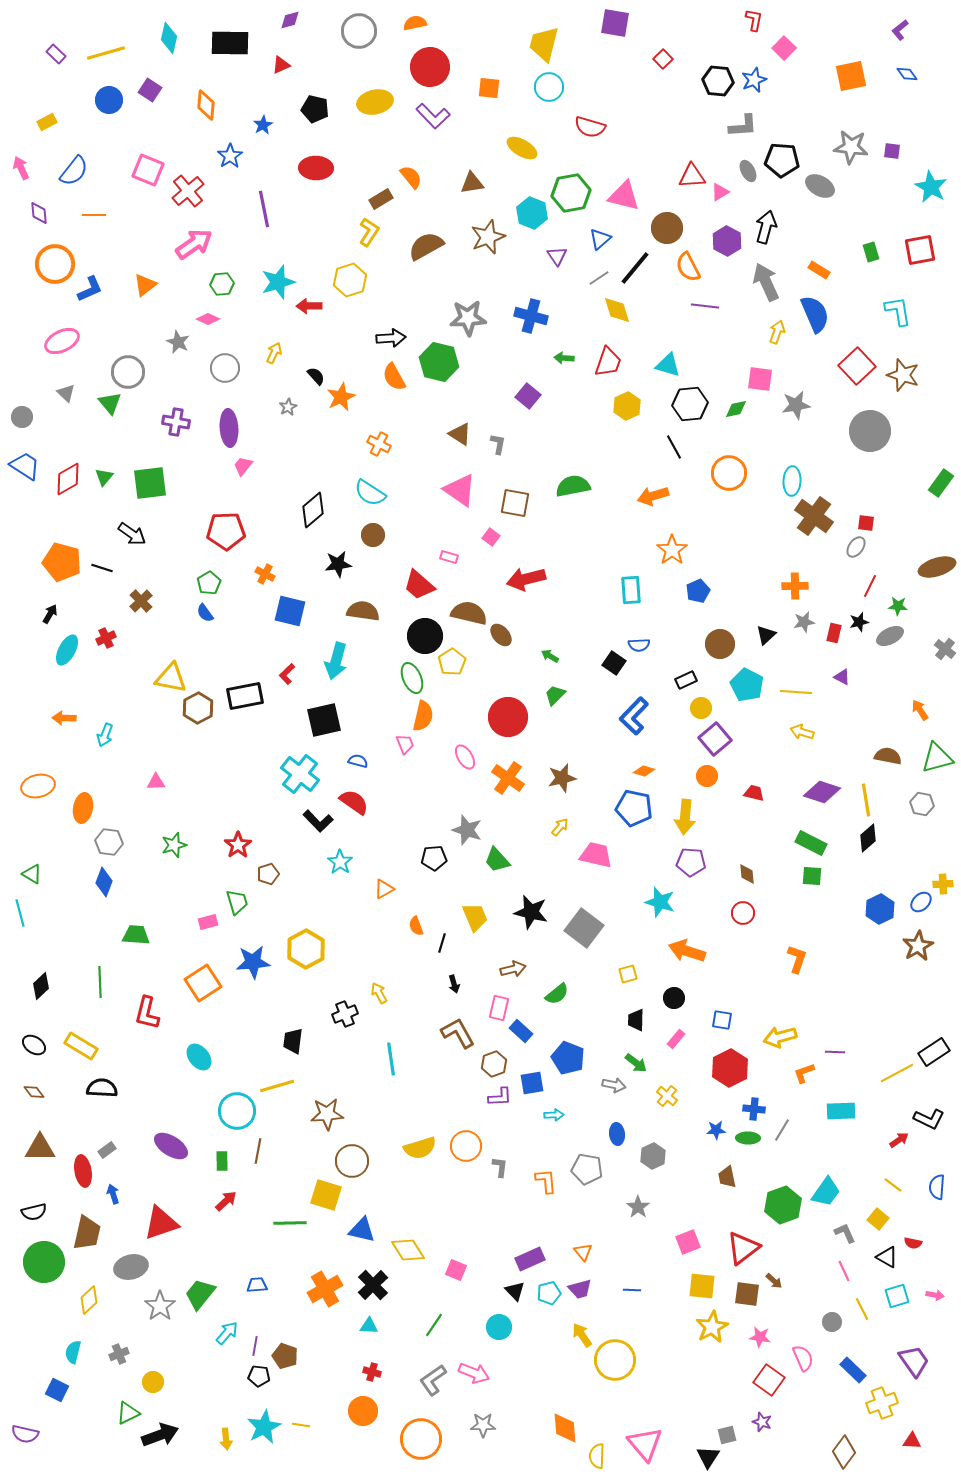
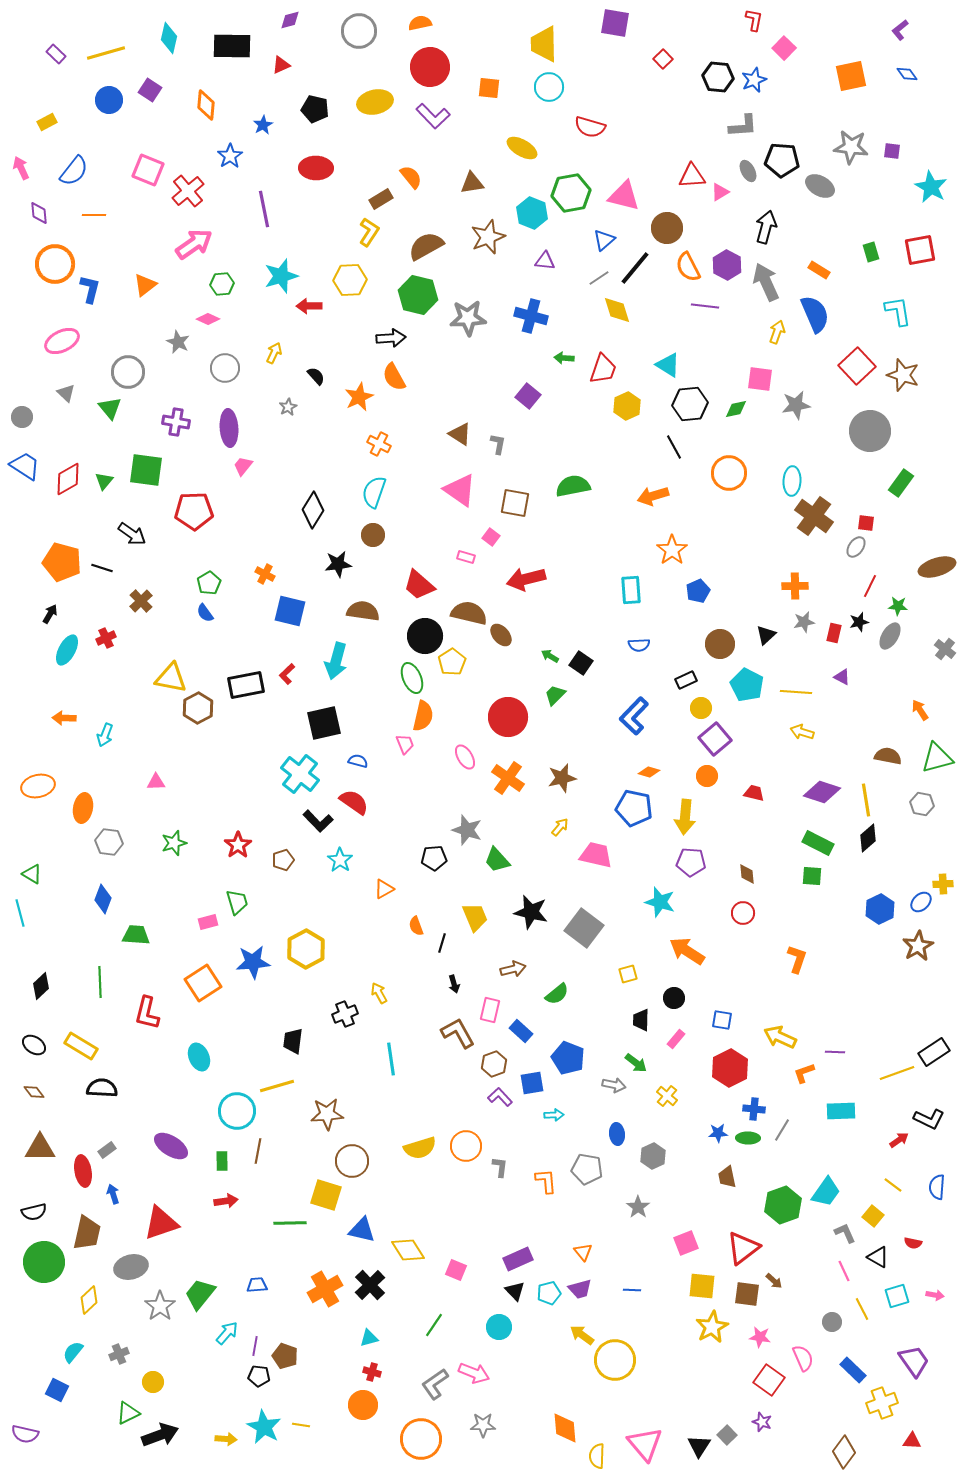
orange semicircle at (415, 23): moved 5 px right
black rectangle at (230, 43): moved 2 px right, 3 px down
yellow trapezoid at (544, 44): rotated 15 degrees counterclockwise
black hexagon at (718, 81): moved 4 px up
blue triangle at (600, 239): moved 4 px right, 1 px down
purple hexagon at (727, 241): moved 24 px down
purple triangle at (557, 256): moved 12 px left, 5 px down; rotated 50 degrees counterclockwise
yellow hexagon at (350, 280): rotated 16 degrees clockwise
cyan star at (278, 282): moved 3 px right, 6 px up
blue L-shape at (90, 289): rotated 52 degrees counterclockwise
green hexagon at (439, 362): moved 21 px left, 67 px up
red trapezoid at (608, 362): moved 5 px left, 7 px down
cyan triangle at (668, 365): rotated 16 degrees clockwise
orange star at (341, 397): moved 18 px right
green triangle at (110, 403): moved 5 px down
green triangle at (104, 477): moved 4 px down
green square at (150, 483): moved 4 px left, 13 px up; rotated 15 degrees clockwise
green rectangle at (941, 483): moved 40 px left
cyan semicircle at (370, 493): moved 4 px right, 1 px up; rotated 76 degrees clockwise
black diamond at (313, 510): rotated 18 degrees counterclockwise
red pentagon at (226, 531): moved 32 px left, 20 px up
pink rectangle at (449, 557): moved 17 px right
gray ellipse at (890, 636): rotated 32 degrees counterclockwise
black square at (614, 663): moved 33 px left
black rectangle at (245, 696): moved 1 px right, 11 px up
black square at (324, 720): moved 3 px down
orange diamond at (644, 771): moved 5 px right, 1 px down
green rectangle at (811, 843): moved 7 px right
green star at (174, 845): moved 2 px up
cyan star at (340, 862): moved 2 px up
brown pentagon at (268, 874): moved 15 px right, 14 px up
blue diamond at (104, 882): moved 1 px left, 17 px down
orange arrow at (687, 951): rotated 15 degrees clockwise
pink rectangle at (499, 1008): moved 9 px left, 2 px down
black trapezoid at (636, 1020): moved 5 px right
yellow arrow at (780, 1037): rotated 40 degrees clockwise
cyan ellipse at (199, 1057): rotated 16 degrees clockwise
yellow line at (897, 1073): rotated 8 degrees clockwise
purple L-shape at (500, 1097): rotated 130 degrees counterclockwise
blue star at (716, 1130): moved 2 px right, 3 px down
red arrow at (226, 1201): rotated 35 degrees clockwise
yellow square at (878, 1219): moved 5 px left, 3 px up
pink square at (688, 1242): moved 2 px left, 1 px down
black triangle at (887, 1257): moved 9 px left
purple rectangle at (530, 1259): moved 12 px left
black cross at (373, 1285): moved 3 px left
cyan triangle at (369, 1326): moved 12 px down; rotated 18 degrees counterclockwise
yellow arrow at (582, 1335): rotated 20 degrees counterclockwise
cyan semicircle at (73, 1352): rotated 25 degrees clockwise
gray L-shape at (433, 1380): moved 2 px right, 4 px down
orange circle at (363, 1411): moved 6 px up
cyan star at (264, 1427): rotated 16 degrees counterclockwise
gray square at (727, 1435): rotated 30 degrees counterclockwise
yellow arrow at (226, 1439): rotated 80 degrees counterclockwise
black triangle at (708, 1457): moved 9 px left, 11 px up
